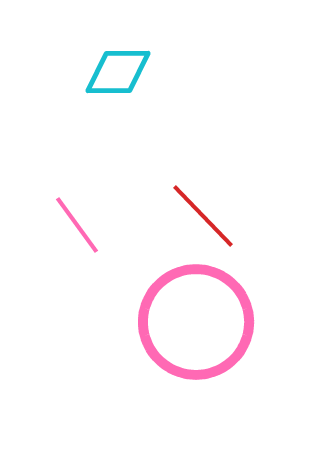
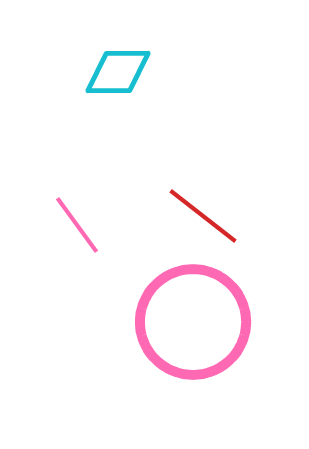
red line: rotated 8 degrees counterclockwise
pink circle: moved 3 px left
